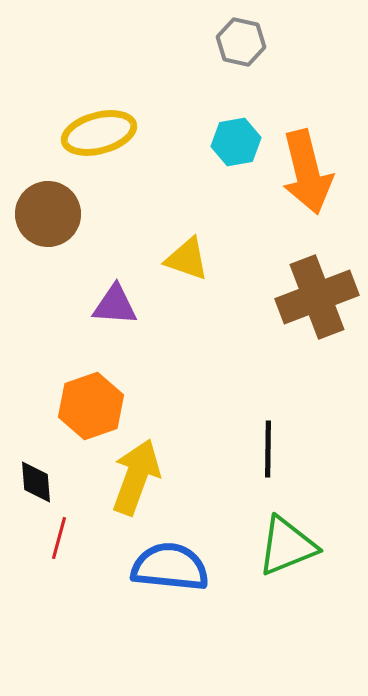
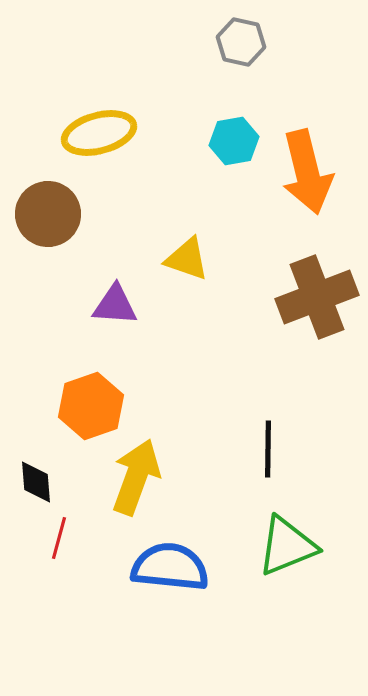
cyan hexagon: moved 2 px left, 1 px up
